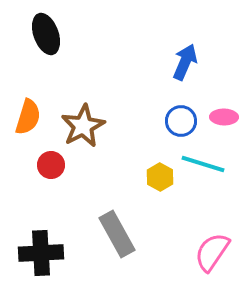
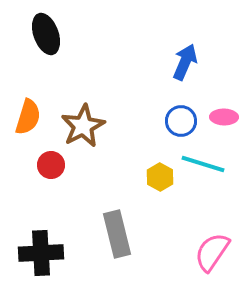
gray rectangle: rotated 15 degrees clockwise
